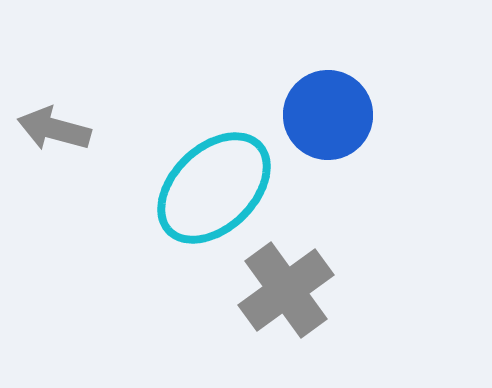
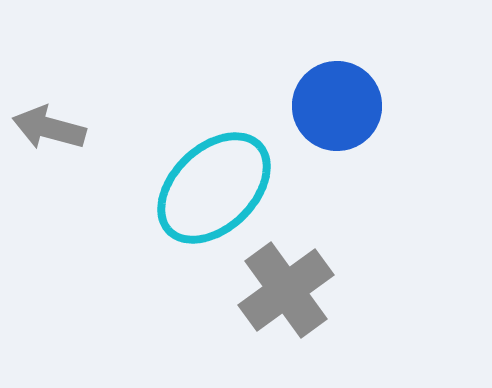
blue circle: moved 9 px right, 9 px up
gray arrow: moved 5 px left, 1 px up
